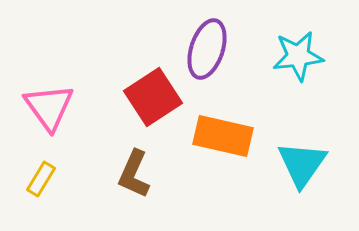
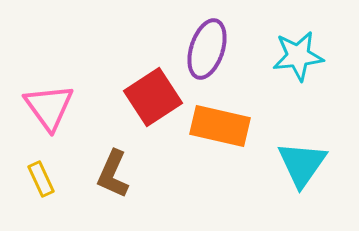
orange rectangle: moved 3 px left, 10 px up
brown L-shape: moved 21 px left
yellow rectangle: rotated 56 degrees counterclockwise
